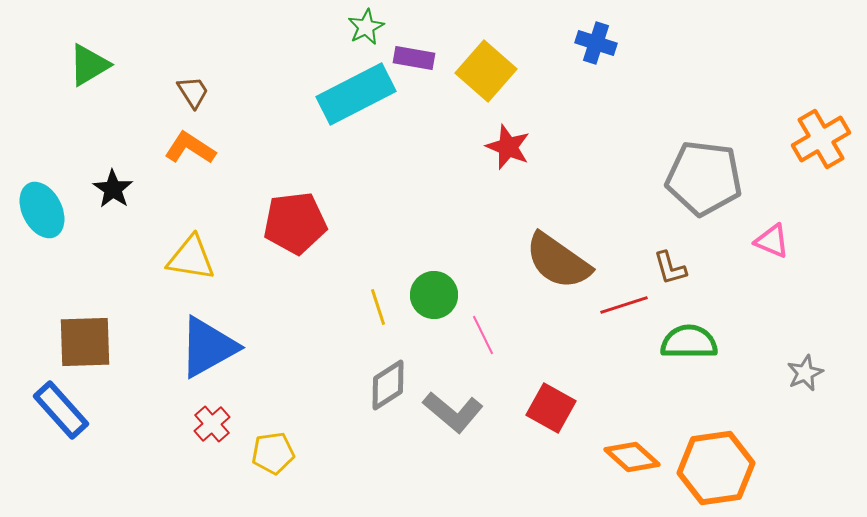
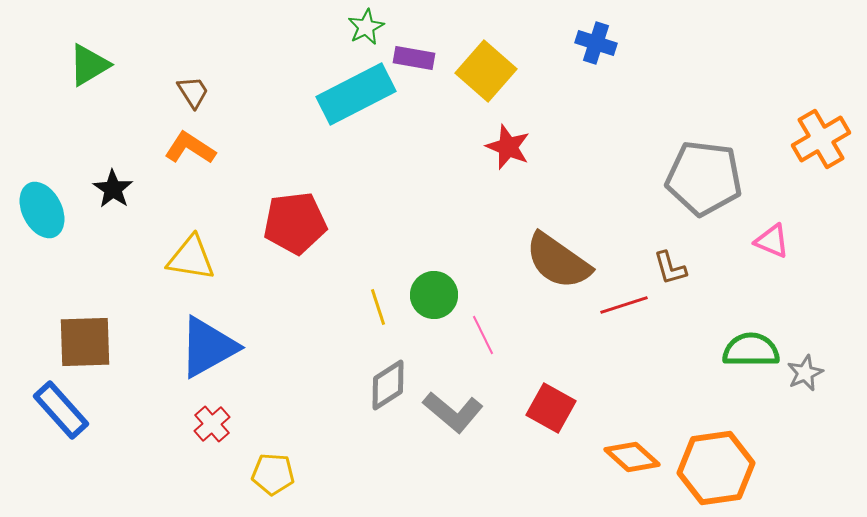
green semicircle: moved 62 px right, 8 px down
yellow pentagon: moved 21 px down; rotated 12 degrees clockwise
